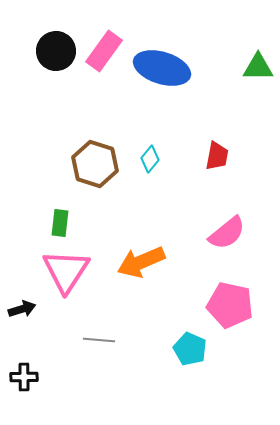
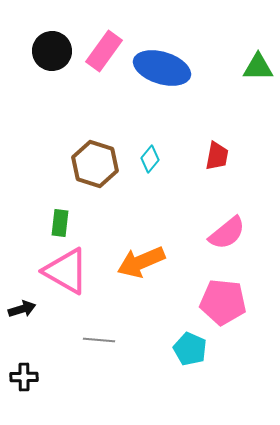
black circle: moved 4 px left
pink triangle: rotated 33 degrees counterclockwise
pink pentagon: moved 7 px left, 3 px up; rotated 6 degrees counterclockwise
